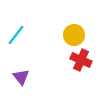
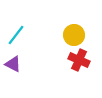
red cross: moved 2 px left
purple triangle: moved 8 px left, 13 px up; rotated 24 degrees counterclockwise
